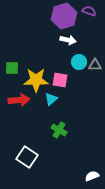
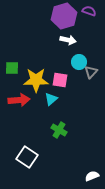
gray triangle: moved 4 px left, 7 px down; rotated 48 degrees counterclockwise
